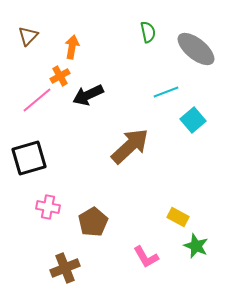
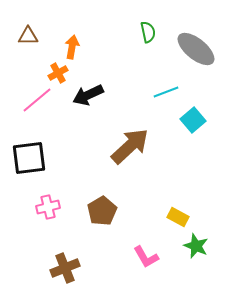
brown triangle: rotated 45 degrees clockwise
orange cross: moved 2 px left, 3 px up
black square: rotated 9 degrees clockwise
pink cross: rotated 25 degrees counterclockwise
brown pentagon: moved 9 px right, 11 px up
